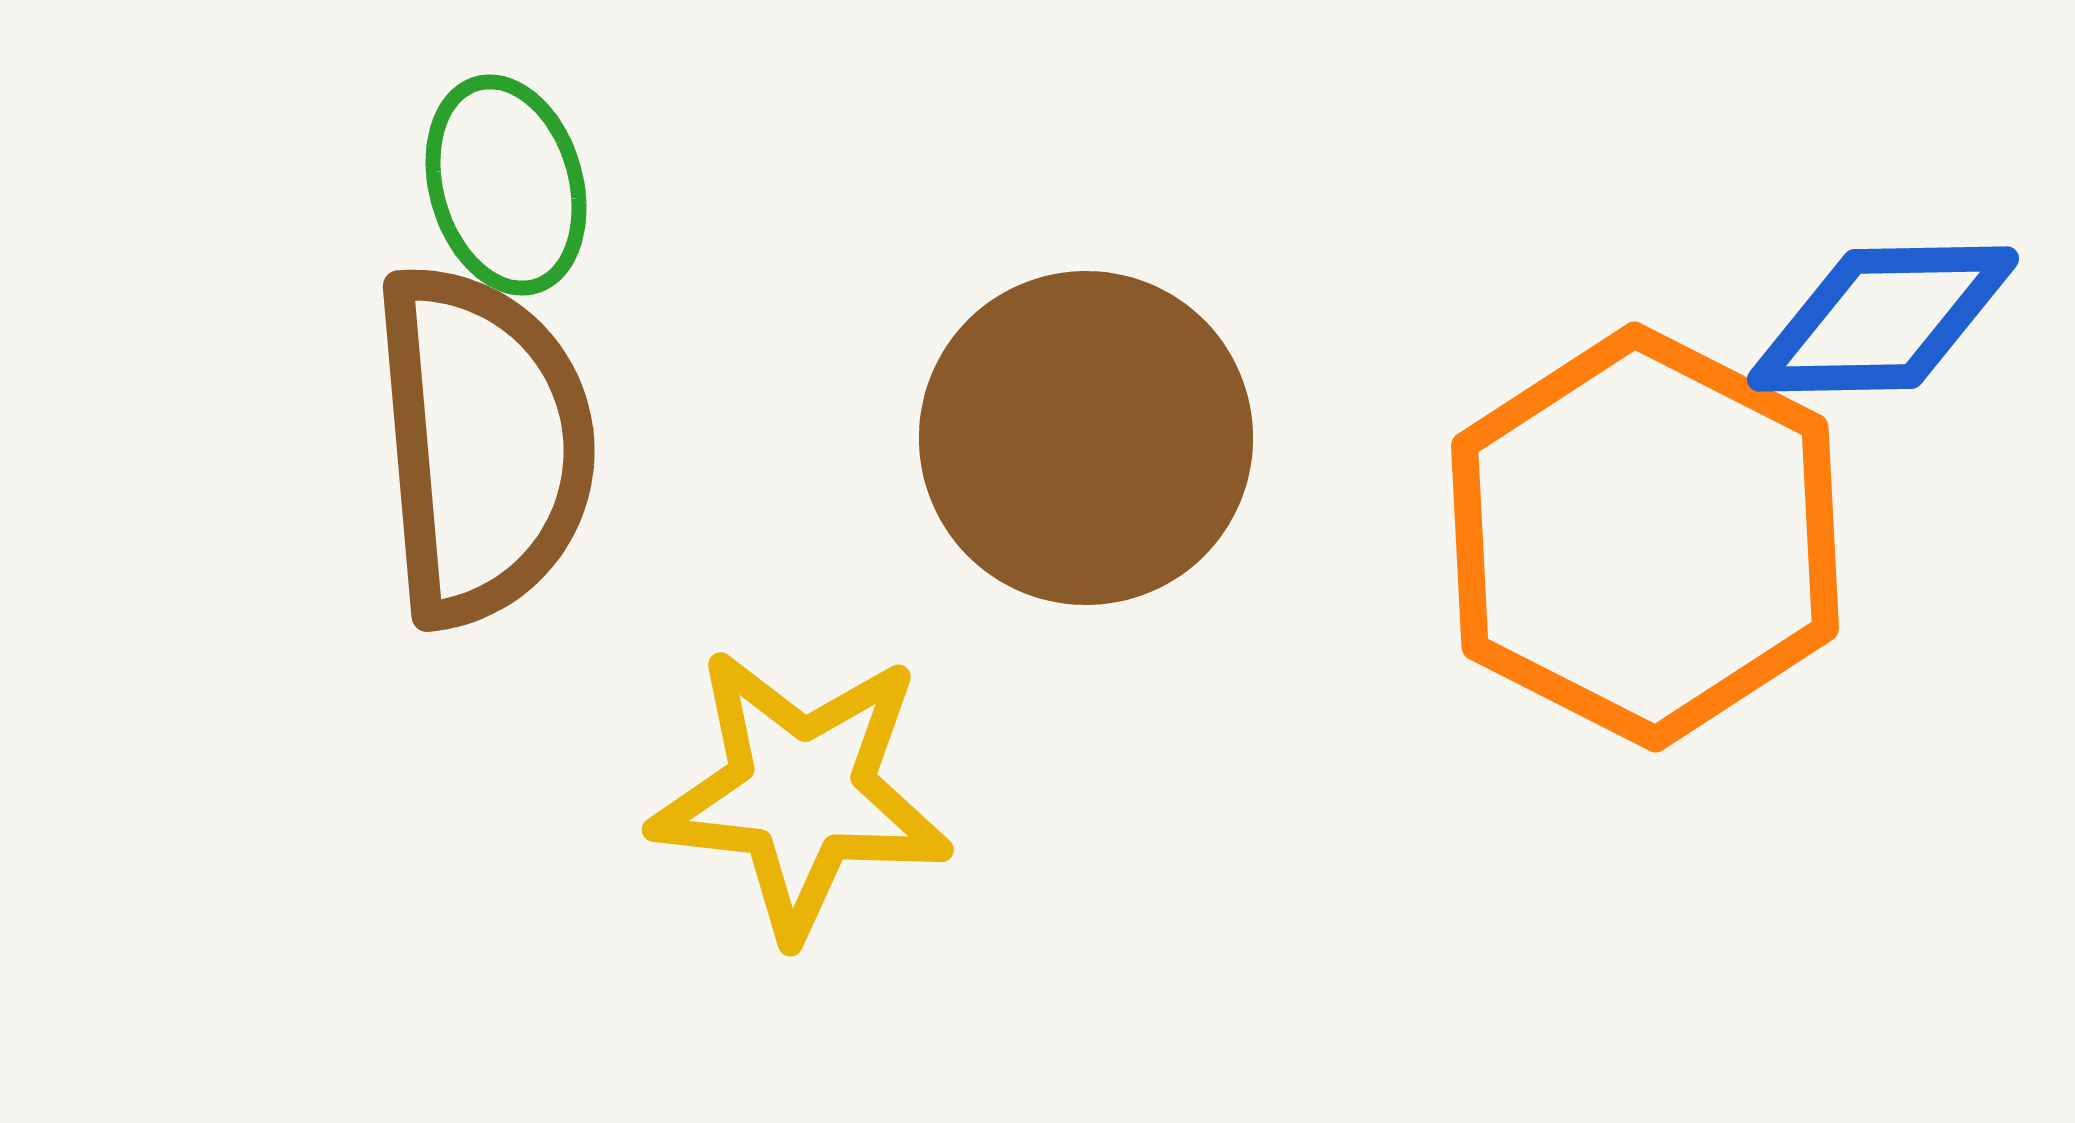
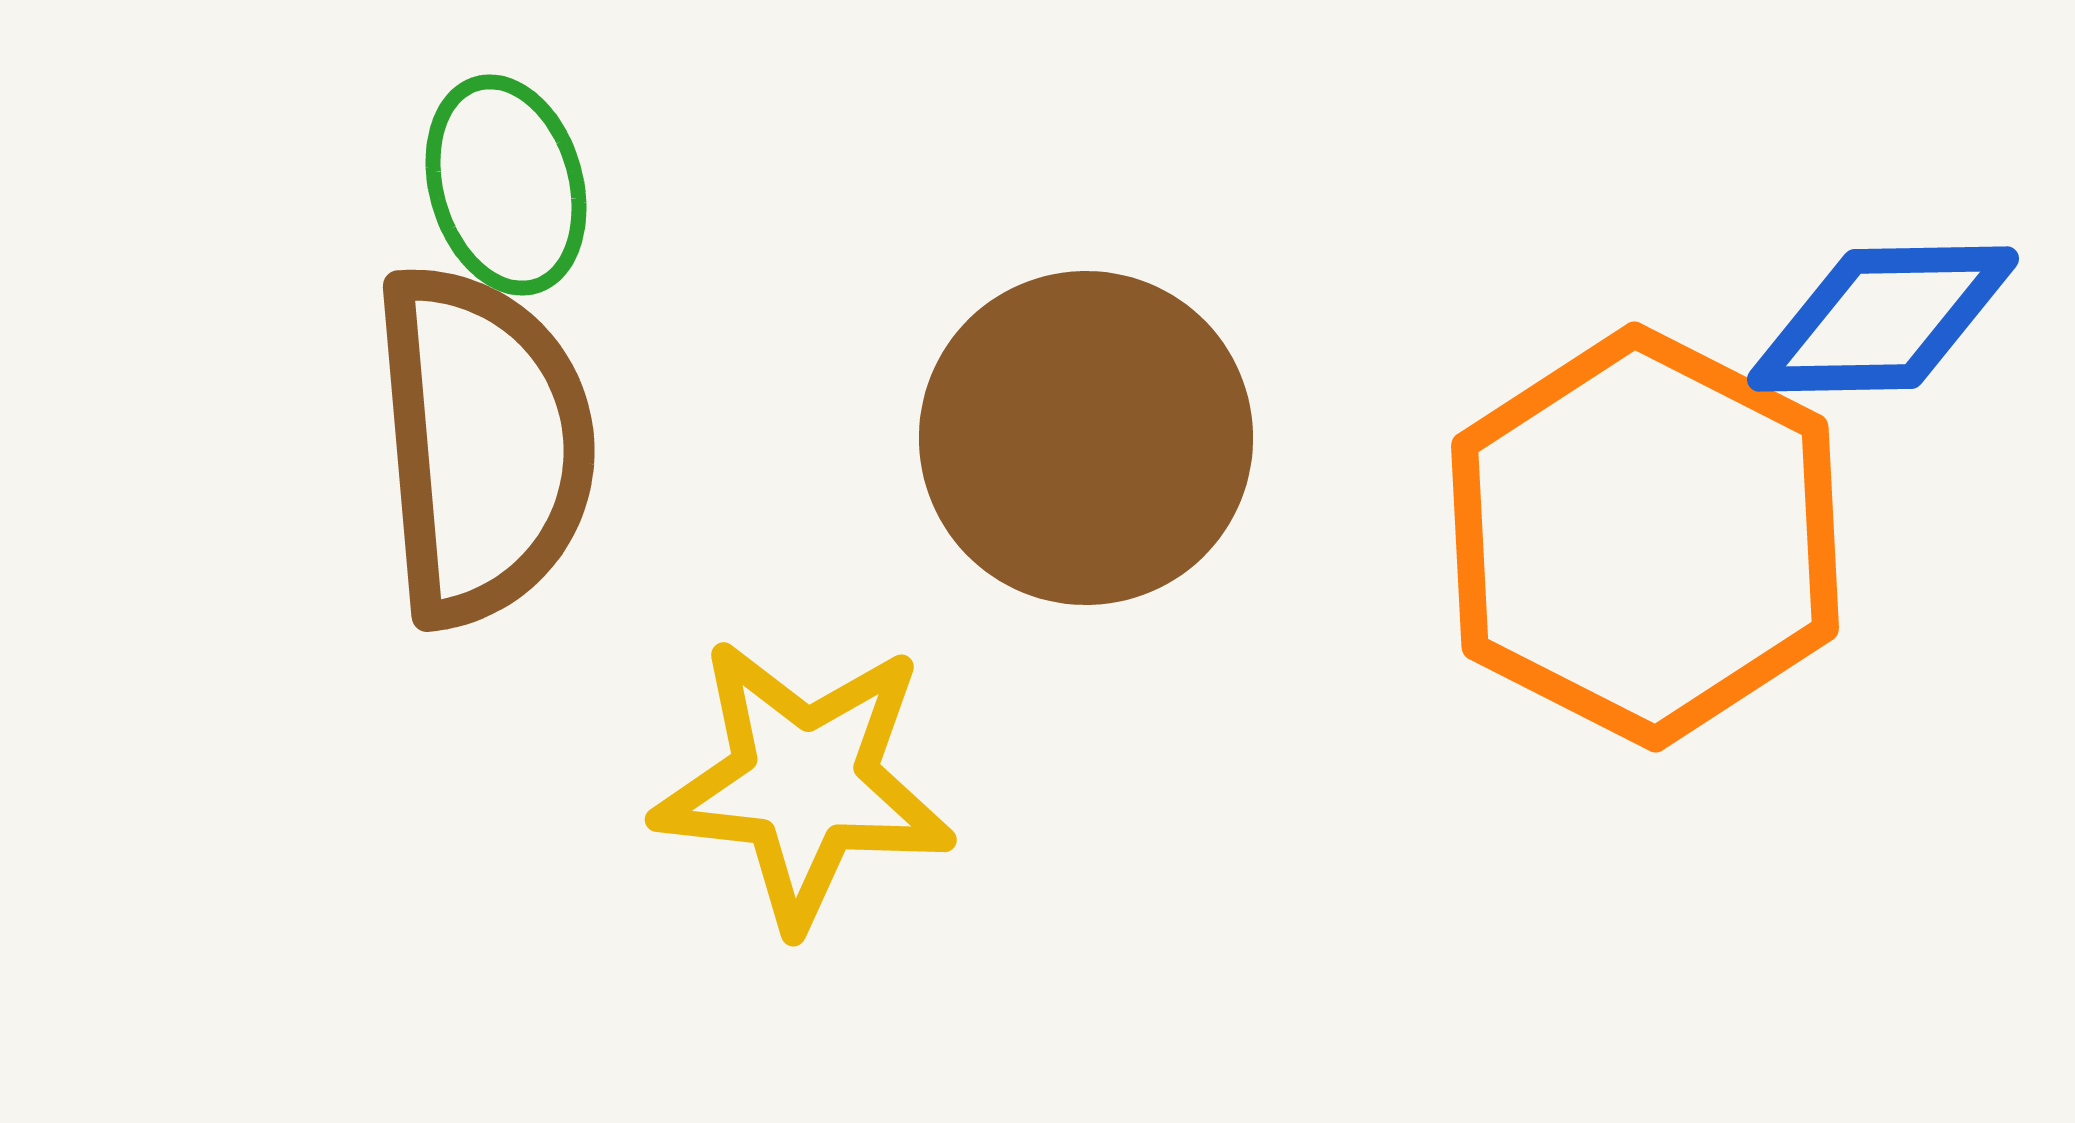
yellow star: moved 3 px right, 10 px up
